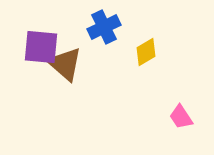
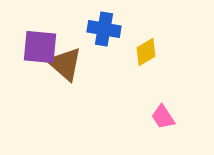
blue cross: moved 2 px down; rotated 36 degrees clockwise
purple square: moved 1 px left
pink trapezoid: moved 18 px left
